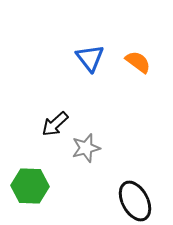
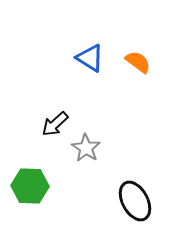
blue triangle: rotated 20 degrees counterclockwise
gray star: rotated 24 degrees counterclockwise
